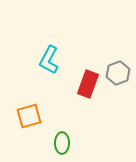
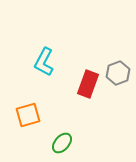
cyan L-shape: moved 5 px left, 2 px down
orange square: moved 1 px left, 1 px up
green ellipse: rotated 40 degrees clockwise
